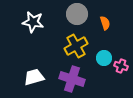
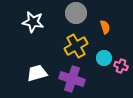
gray circle: moved 1 px left, 1 px up
orange semicircle: moved 4 px down
white trapezoid: moved 3 px right, 4 px up
